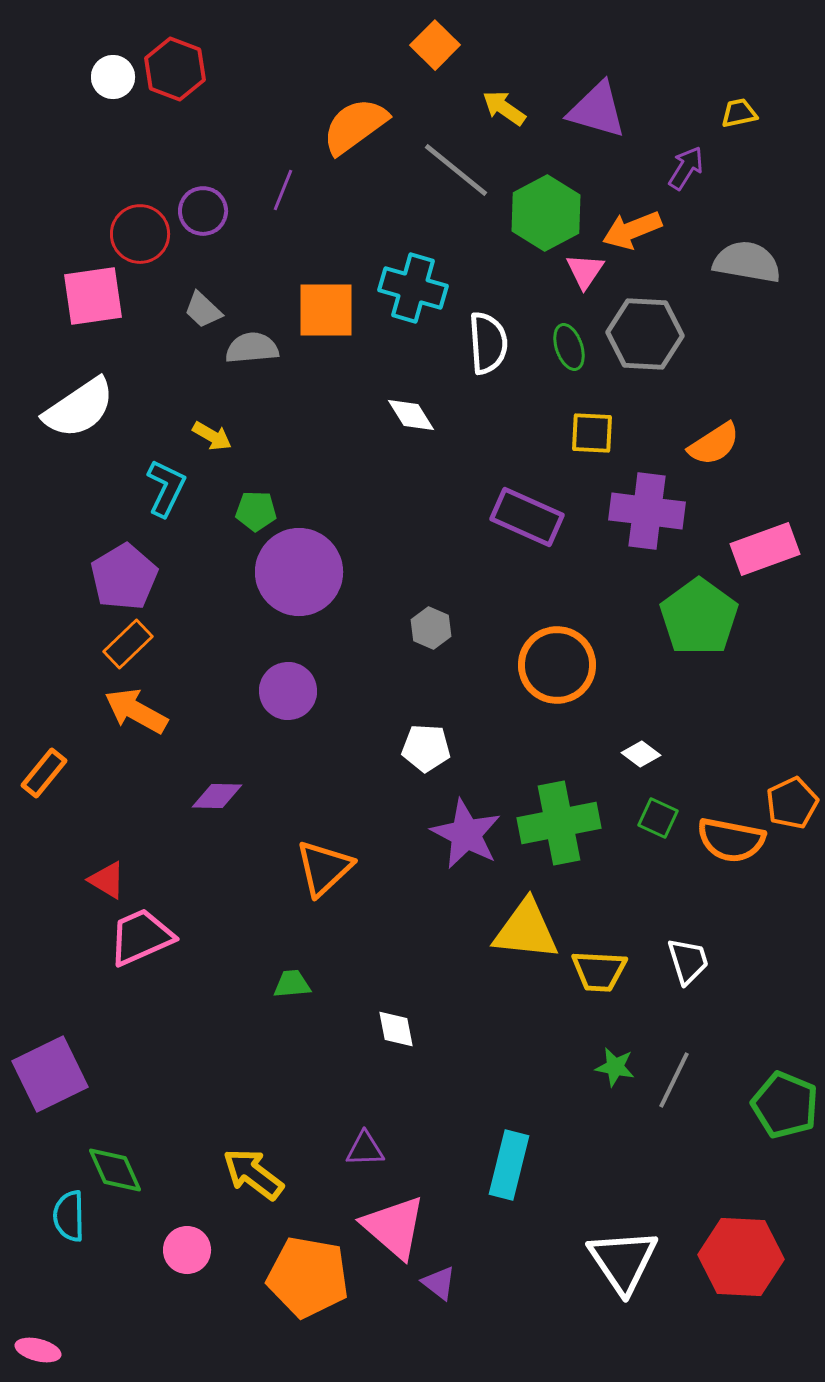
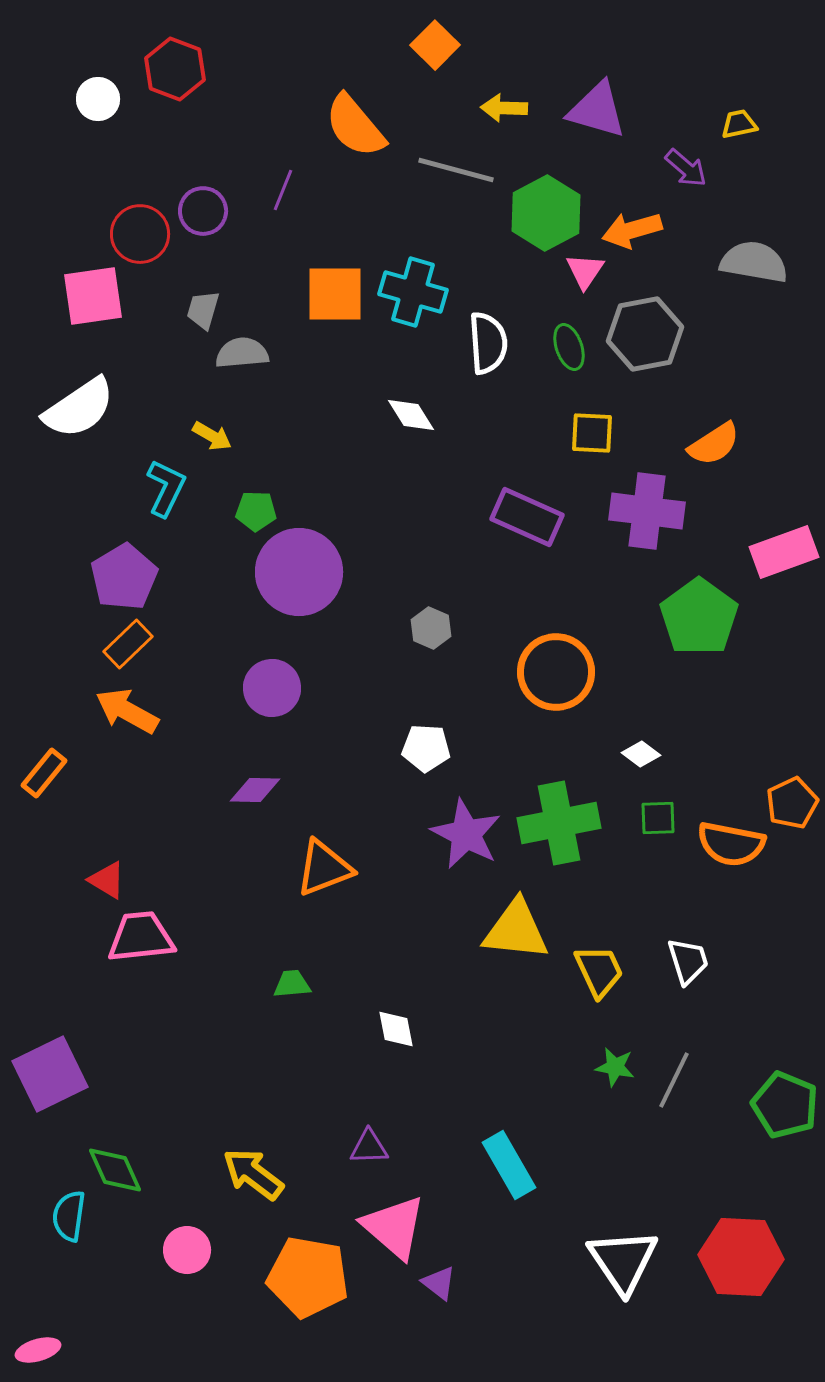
white circle at (113, 77): moved 15 px left, 22 px down
yellow arrow at (504, 108): rotated 33 degrees counterclockwise
yellow trapezoid at (739, 113): moved 11 px down
orange semicircle at (355, 126): rotated 94 degrees counterclockwise
purple arrow at (686, 168): rotated 99 degrees clockwise
gray line at (456, 170): rotated 24 degrees counterclockwise
orange arrow at (632, 230): rotated 6 degrees clockwise
gray semicircle at (747, 262): moved 7 px right
cyan cross at (413, 288): moved 4 px down
gray trapezoid at (203, 310): rotated 63 degrees clockwise
orange square at (326, 310): moved 9 px right, 16 px up
gray hexagon at (645, 334): rotated 14 degrees counterclockwise
gray semicircle at (252, 348): moved 10 px left, 5 px down
pink rectangle at (765, 549): moved 19 px right, 3 px down
orange circle at (557, 665): moved 1 px left, 7 px down
purple circle at (288, 691): moved 16 px left, 3 px up
orange arrow at (136, 711): moved 9 px left
purple diamond at (217, 796): moved 38 px right, 6 px up
green square at (658, 818): rotated 27 degrees counterclockwise
orange semicircle at (731, 840): moved 4 px down
orange triangle at (324, 868): rotated 22 degrees clockwise
yellow triangle at (526, 930): moved 10 px left
pink trapezoid at (141, 937): rotated 18 degrees clockwise
yellow trapezoid at (599, 971): rotated 118 degrees counterclockwise
purple triangle at (365, 1149): moved 4 px right, 2 px up
cyan rectangle at (509, 1165): rotated 44 degrees counterclockwise
cyan semicircle at (69, 1216): rotated 9 degrees clockwise
pink ellipse at (38, 1350): rotated 30 degrees counterclockwise
